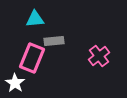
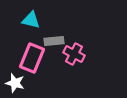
cyan triangle: moved 4 px left, 1 px down; rotated 18 degrees clockwise
pink cross: moved 25 px left, 2 px up; rotated 25 degrees counterclockwise
white star: rotated 18 degrees counterclockwise
